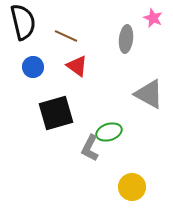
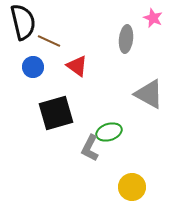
brown line: moved 17 px left, 5 px down
